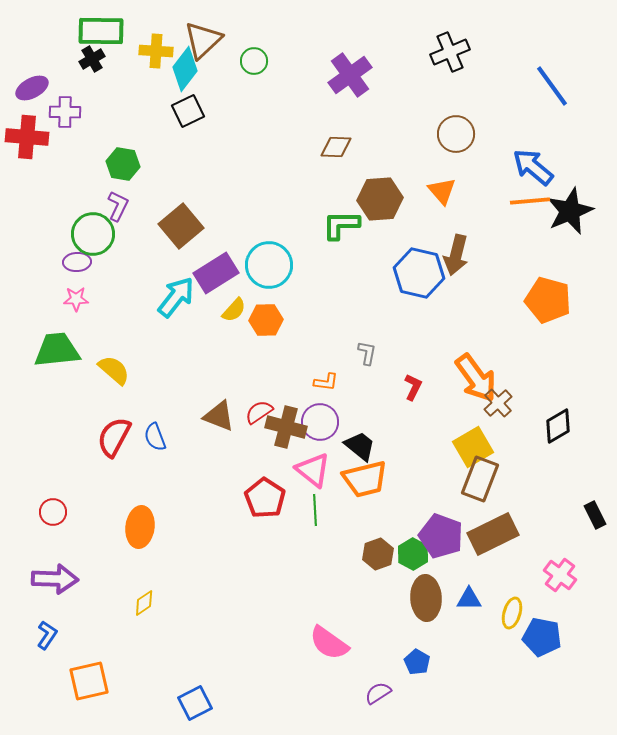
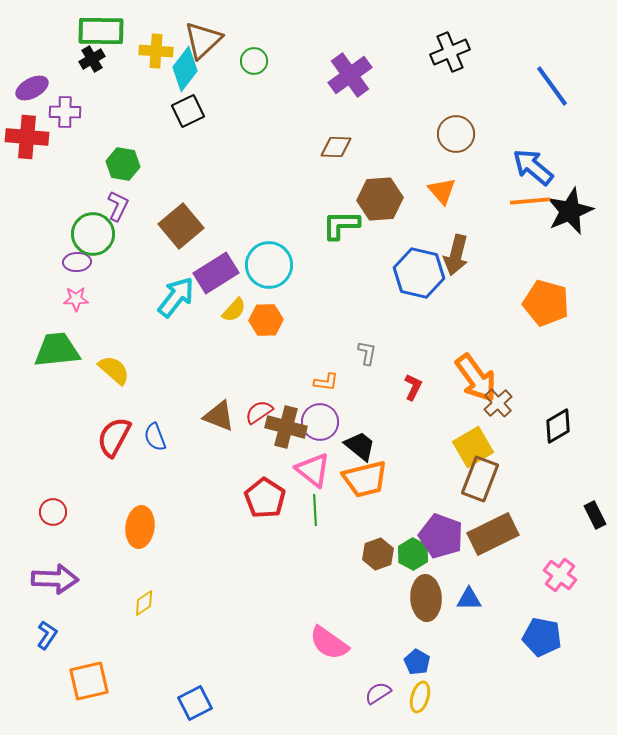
orange pentagon at (548, 300): moved 2 px left, 3 px down
yellow ellipse at (512, 613): moved 92 px left, 84 px down
